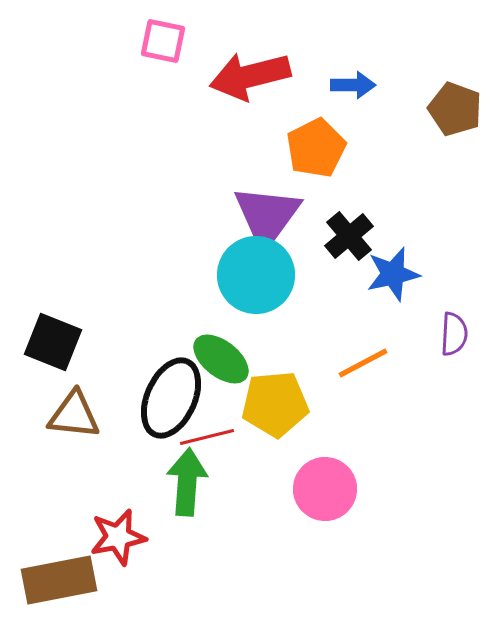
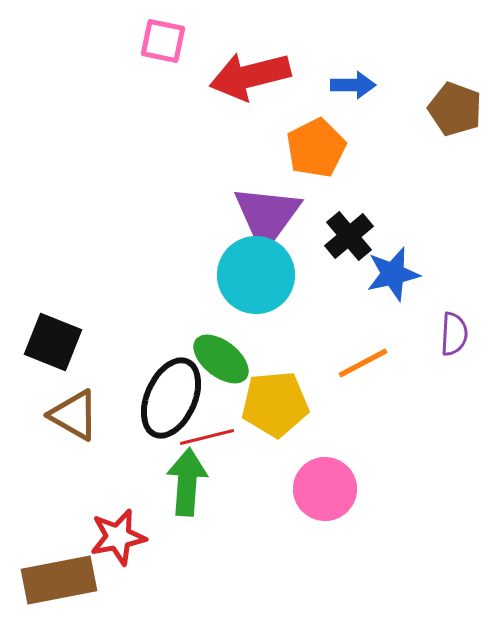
brown triangle: rotated 24 degrees clockwise
